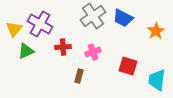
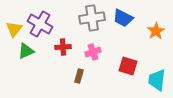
gray cross: moved 1 px left, 2 px down; rotated 25 degrees clockwise
